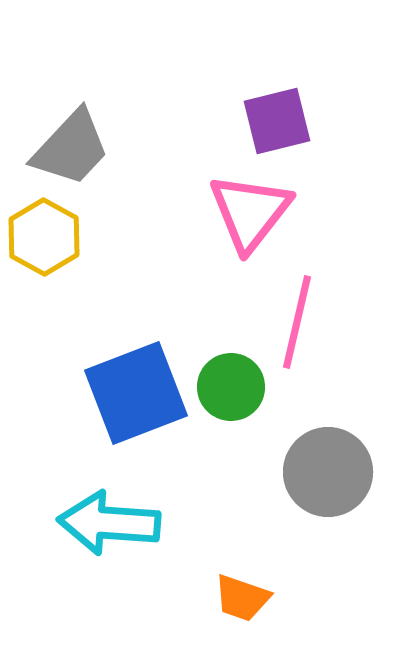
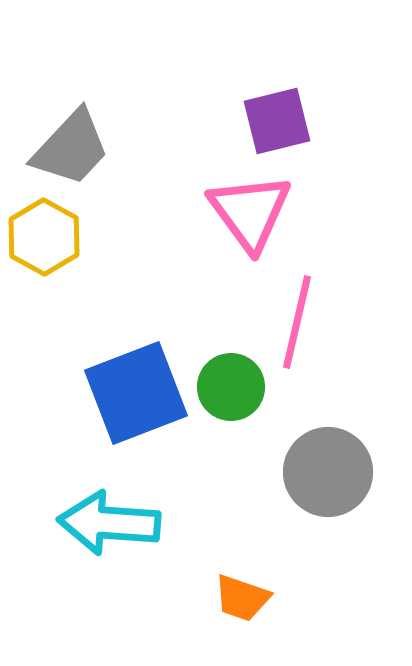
pink triangle: rotated 14 degrees counterclockwise
